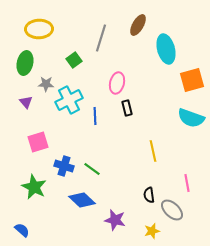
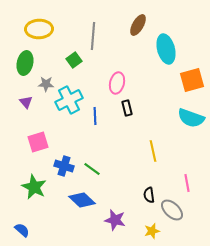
gray line: moved 8 px left, 2 px up; rotated 12 degrees counterclockwise
